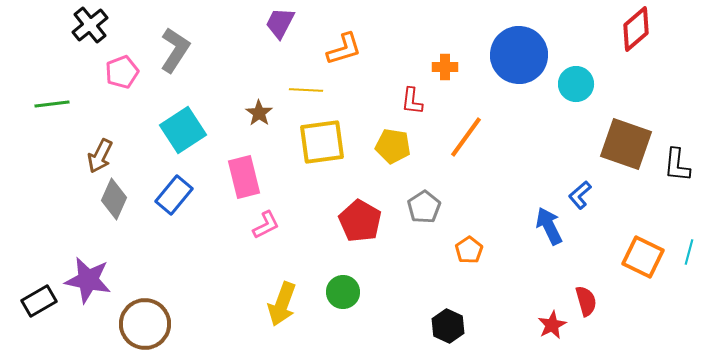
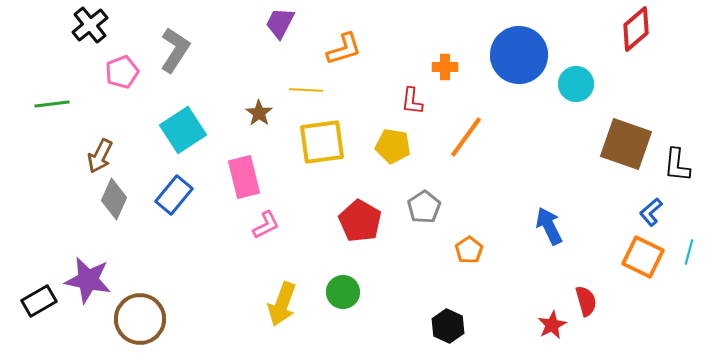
blue L-shape: moved 71 px right, 17 px down
brown circle: moved 5 px left, 5 px up
